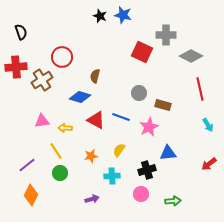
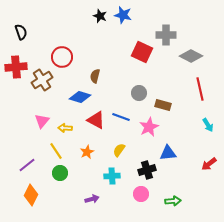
pink triangle: rotated 42 degrees counterclockwise
orange star: moved 4 px left, 4 px up; rotated 16 degrees counterclockwise
